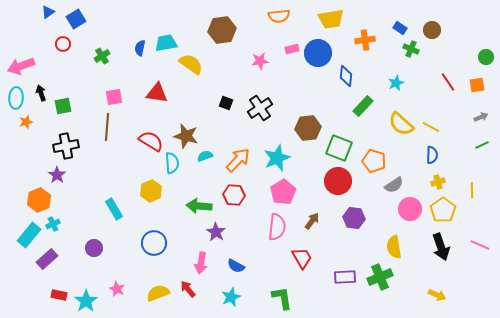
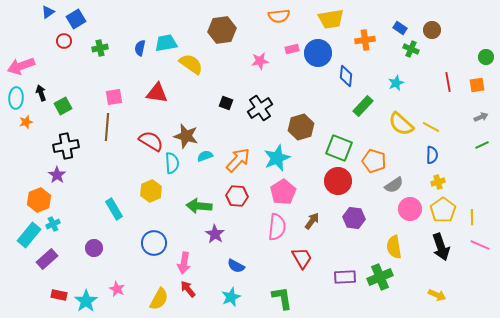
red circle at (63, 44): moved 1 px right, 3 px up
green cross at (102, 56): moved 2 px left, 8 px up; rotated 21 degrees clockwise
red line at (448, 82): rotated 24 degrees clockwise
green square at (63, 106): rotated 18 degrees counterclockwise
brown hexagon at (308, 128): moved 7 px left, 1 px up; rotated 10 degrees counterclockwise
yellow line at (472, 190): moved 27 px down
red hexagon at (234, 195): moved 3 px right, 1 px down
purple star at (216, 232): moved 1 px left, 2 px down
pink arrow at (201, 263): moved 17 px left
yellow semicircle at (158, 293): moved 1 px right, 6 px down; rotated 140 degrees clockwise
